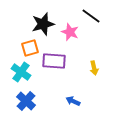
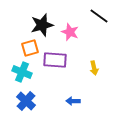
black line: moved 8 px right
black star: moved 1 px left, 1 px down
purple rectangle: moved 1 px right, 1 px up
cyan cross: moved 1 px right; rotated 12 degrees counterclockwise
blue arrow: rotated 24 degrees counterclockwise
